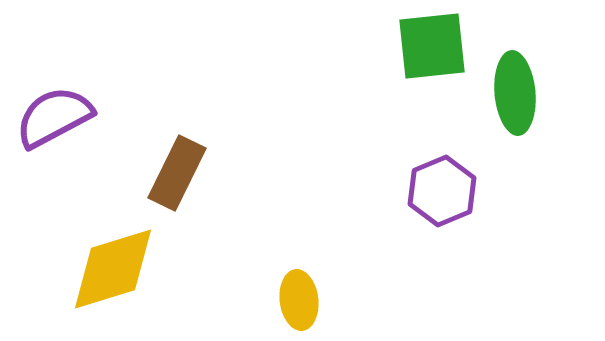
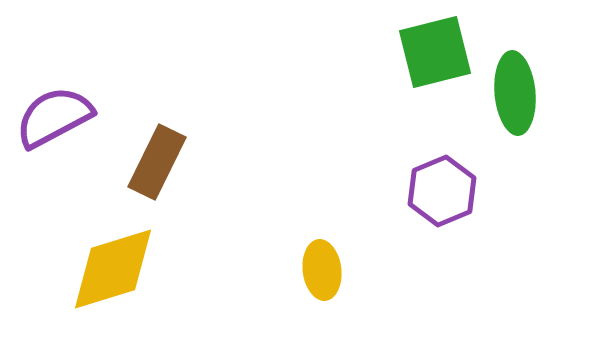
green square: moved 3 px right, 6 px down; rotated 8 degrees counterclockwise
brown rectangle: moved 20 px left, 11 px up
yellow ellipse: moved 23 px right, 30 px up
